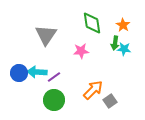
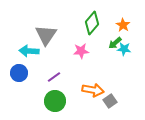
green diamond: rotated 50 degrees clockwise
green arrow: rotated 40 degrees clockwise
cyan arrow: moved 8 px left, 21 px up
orange arrow: rotated 55 degrees clockwise
green circle: moved 1 px right, 1 px down
